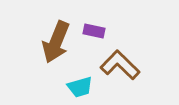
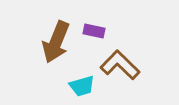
cyan trapezoid: moved 2 px right, 1 px up
